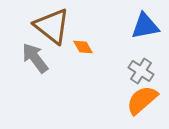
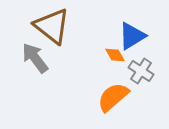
blue triangle: moved 13 px left, 10 px down; rotated 20 degrees counterclockwise
orange diamond: moved 32 px right, 8 px down
orange semicircle: moved 29 px left, 3 px up
